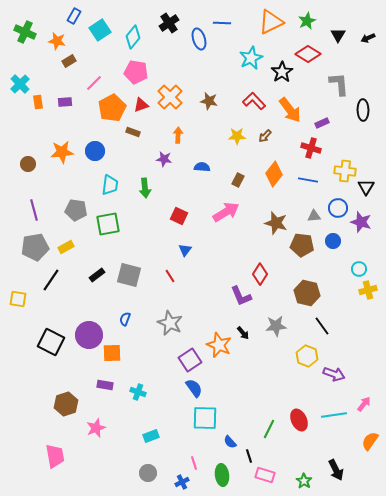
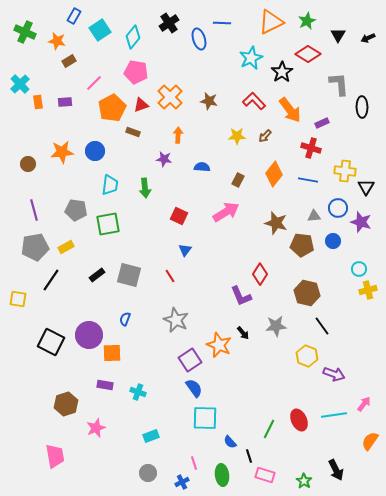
black ellipse at (363, 110): moved 1 px left, 3 px up
gray star at (170, 323): moved 6 px right, 3 px up
